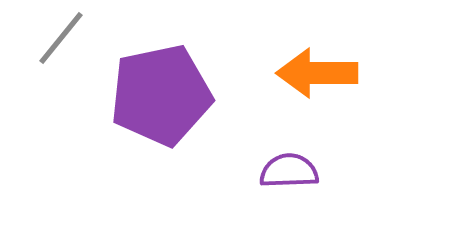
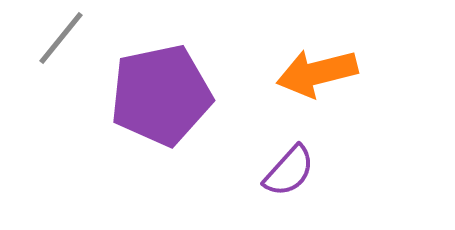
orange arrow: rotated 14 degrees counterclockwise
purple semicircle: rotated 134 degrees clockwise
